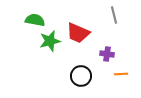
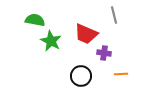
red trapezoid: moved 8 px right, 1 px down
green star: moved 1 px right; rotated 30 degrees counterclockwise
purple cross: moved 3 px left, 1 px up
